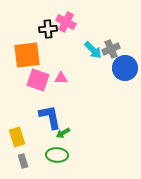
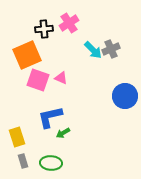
pink cross: moved 3 px right, 1 px down; rotated 30 degrees clockwise
black cross: moved 4 px left
orange square: rotated 16 degrees counterclockwise
blue circle: moved 28 px down
pink triangle: rotated 24 degrees clockwise
blue L-shape: rotated 92 degrees counterclockwise
green ellipse: moved 6 px left, 8 px down
